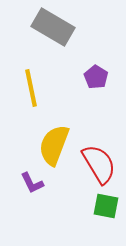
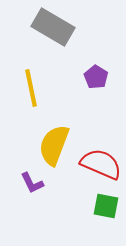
red semicircle: moved 2 px right; rotated 36 degrees counterclockwise
